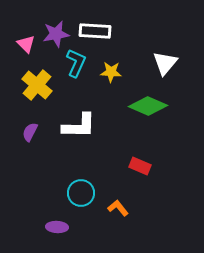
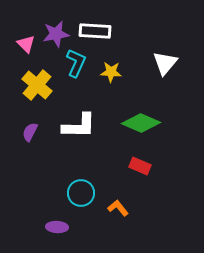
green diamond: moved 7 px left, 17 px down
